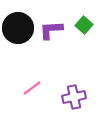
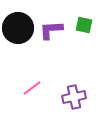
green square: rotated 30 degrees counterclockwise
